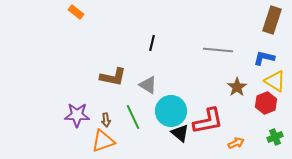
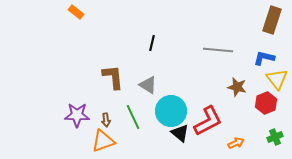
brown L-shape: rotated 108 degrees counterclockwise
yellow triangle: moved 2 px right, 2 px up; rotated 20 degrees clockwise
brown star: rotated 24 degrees counterclockwise
red L-shape: rotated 16 degrees counterclockwise
